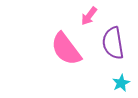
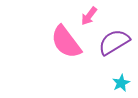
purple semicircle: moved 1 px right, 1 px up; rotated 68 degrees clockwise
pink semicircle: moved 7 px up
